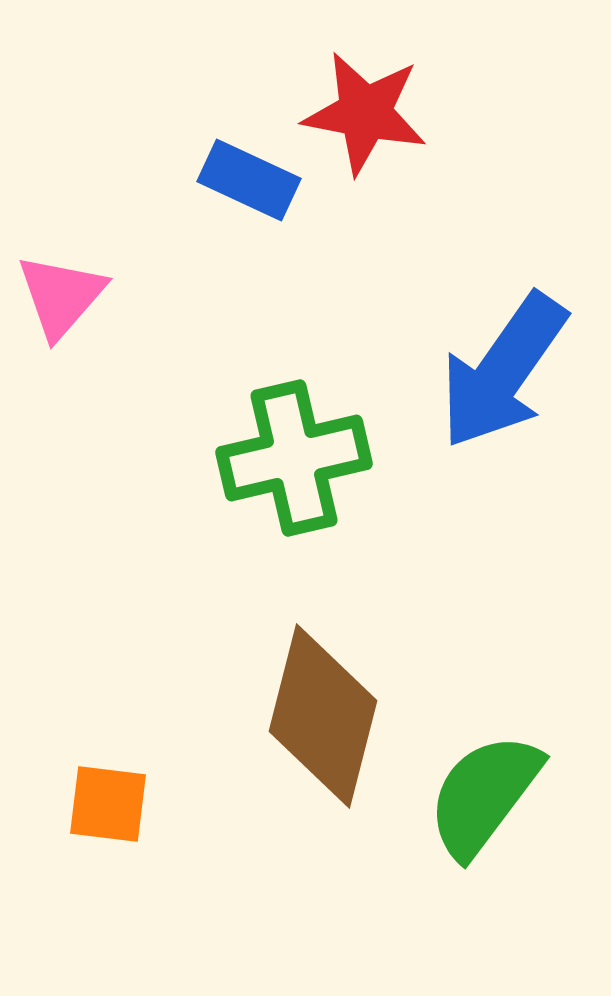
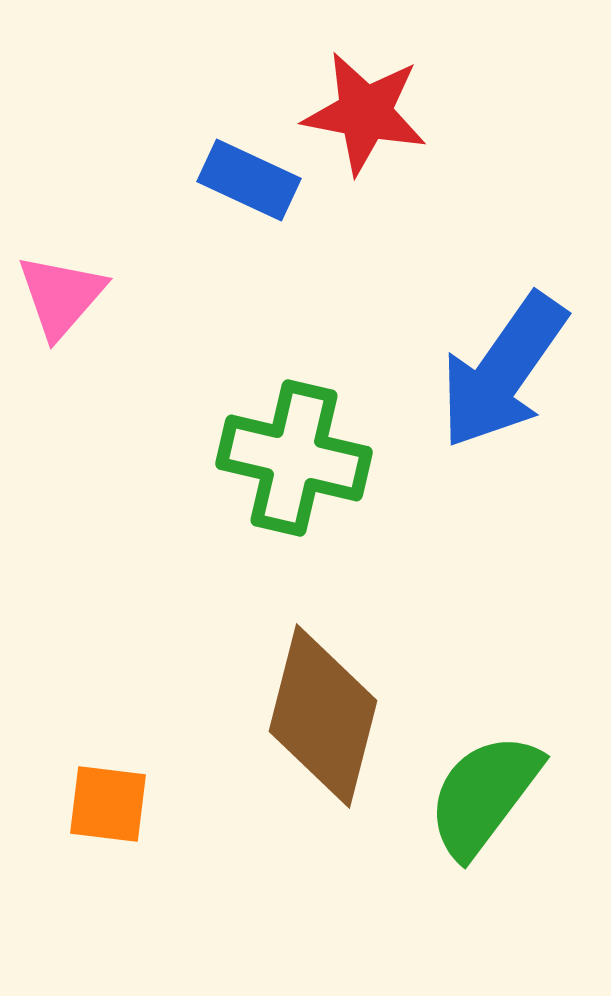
green cross: rotated 26 degrees clockwise
